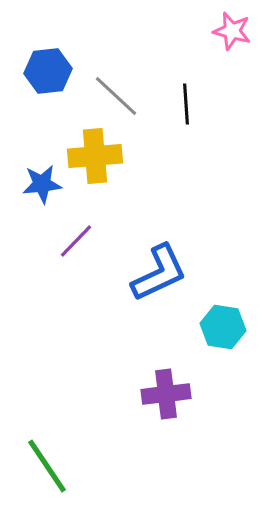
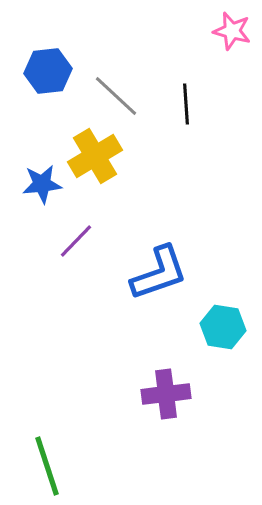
yellow cross: rotated 26 degrees counterclockwise
blue L-shape: rotated 6 degrees clockwise
green line: rotated 16 degrees clockwise
